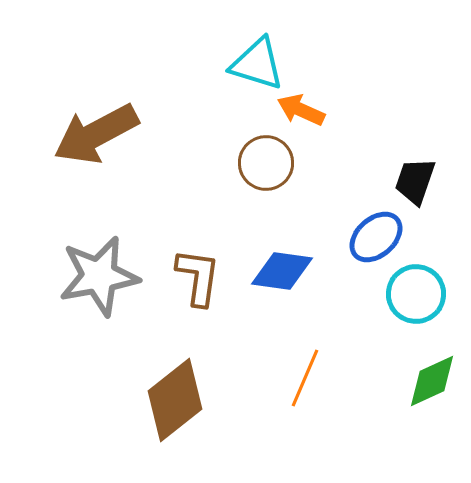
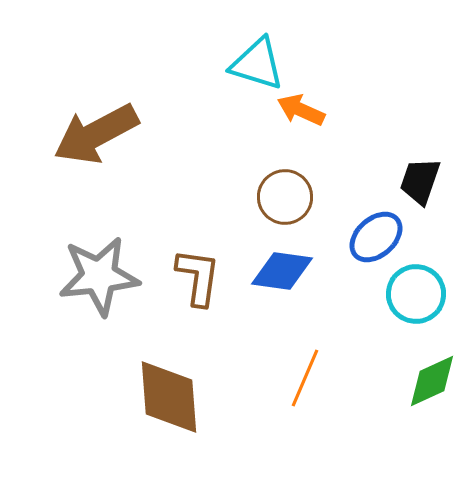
brown circle: moved 19 px right, 34 px down
black trapezoid: moved 5 px right
gray star: rotated 4 degrees clockwise
brown diamond: moved 6 px left, 3 px up; rotated 56 degrees counterclockwise
